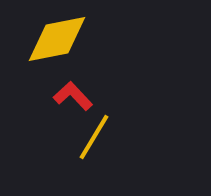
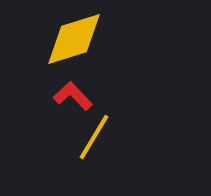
yellow diamond: moved 17 px right; rotated 6 degrees counterclockwise
